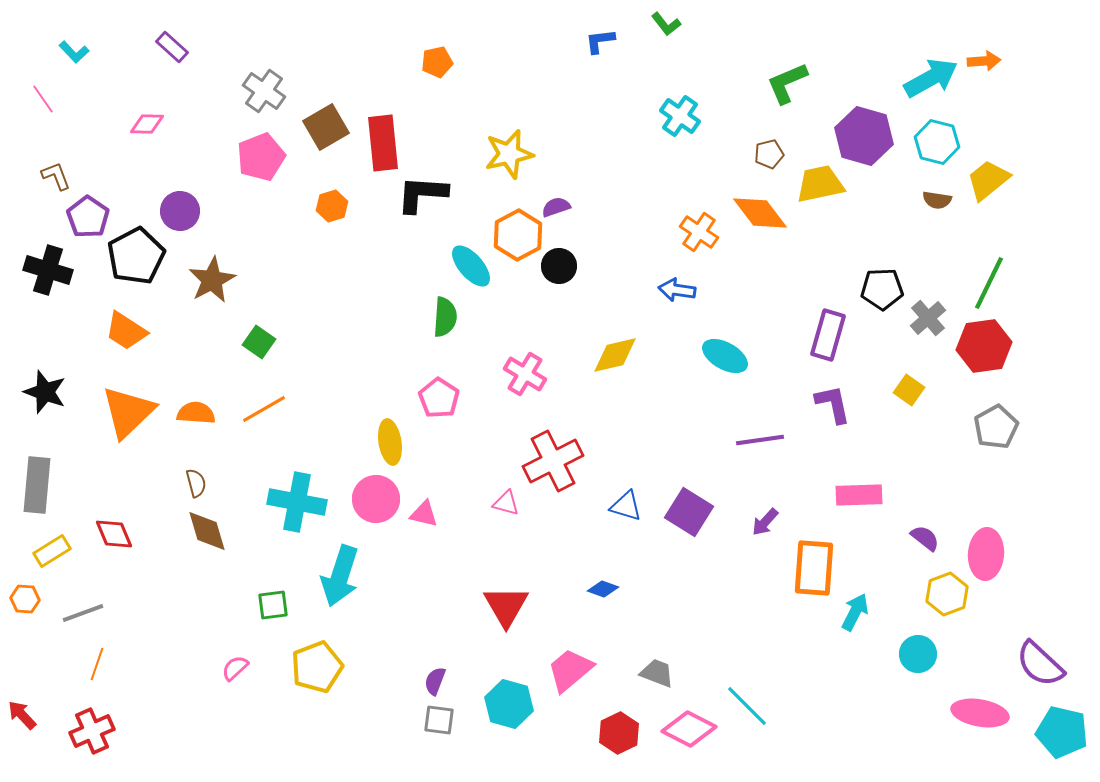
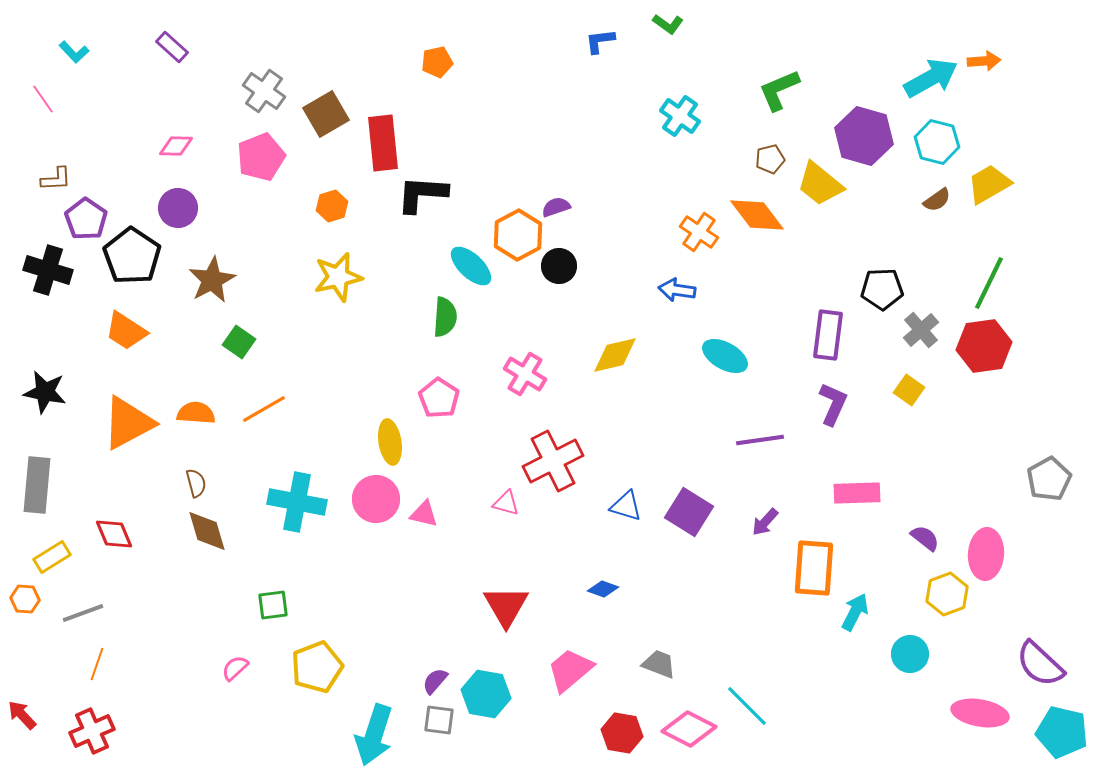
green L-shape at (666, 24): moved 2 px right; rotated 16 degrees counterclockwise
green L-shape at (787, 83): moved 8 px left, 7 px down
pink diamond at (147, 124): moved 29 px right, 22 px down
brown square at (326, 127): moved 13 px up
yellow star at (509, 154): moved 171 px left, 123 px down
brown pentagon at (769, 154): moved 1 px right, 5 px down
brown L-shape at (56, 176): moved 3 px down; rotated 108 degrees clockwise
yellow trapezoid at (988, 180): moved 1 px right, 4 px down; rotated 9 degrees clockwise
yellow trapezoid at (820, 184): rotated 129 degrees counterclockwise
brown semicircle at (937, 200): rotated 44 degrees counterclockwise
purple circle at (180, 211): moved 2 px left, 3 px up
orange diamond at (760, 213): moved 3 px left, 2 px down
purple pentagon at (88, 217): moved 2 px left, 2 px down
black pentagon at (136, 256): moved 4 px left; rotated 10 degrees counterclockwise
cyan ellipse at (471, 266): rotated 6 degrees counterclockwise
gray cross at (928, 318): moved 7 px left, 12 px down
purple rectangle at (828, 335): rotated 9 degrees counterclockwise
green square at (259, 342): moved 20 px left
black star at (45, 392): rotated 9 degrees counterclockwise
purple L-shape at (833, 404): rotated 36 degrees clockwise
orange triangle at (128, 412): moved 11 px down; rotated 16 degrees clockwise
gray pentagon at (996, 427): moved 53 px right, 52 px down
pink rectangle at (859, 495): moved 2 px left, 2 px up
yellow rectangle at (52, 551): moved 6 px down
cyan arrow at (340, 576): moved 34 px right, 159 px down
cyan circle at (918, 654): moved 8 px left
gray trapezoid at (657, 673): moved 2 px right, 9 px up
purple semicircle at (435, 681): rotated 20 degrees clockwise
cyan hexagon at (509, 704): moved 23 px left, 10 px up; rotated 6 degrees counterclockwise
red hexagon at (619, 733): moved 3 px right; rotated 24 degrees counterclockwise
